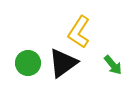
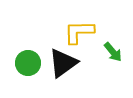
yellow L-shape: rotated 56 degrees clockwise
green arrow: moved 13 px up
